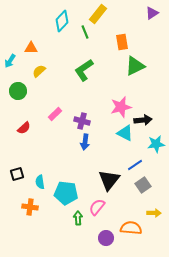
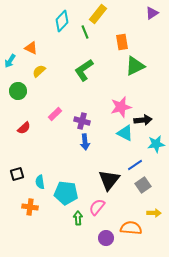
orange triangle: rotated 24 degrees clockwise
blue arrow: rotated 14 degrees counterclockwise
